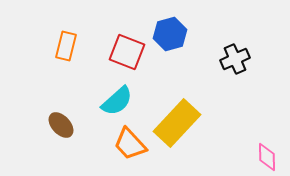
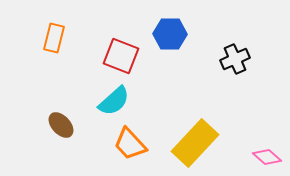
blue hexagon: rotated 16 degrees clockwise
orange rectangle: moved 12 px left, 8 px up
red square: moved 6 px left, 4 px down
cyan semicircle: moved 3 px left
yellow rectangle: moved 18 px right, 20 px down
pink diamond: rotated 48 degrees counterclockwise
